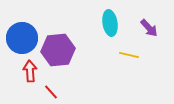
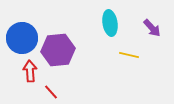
purple arrow: moved 3 px right
